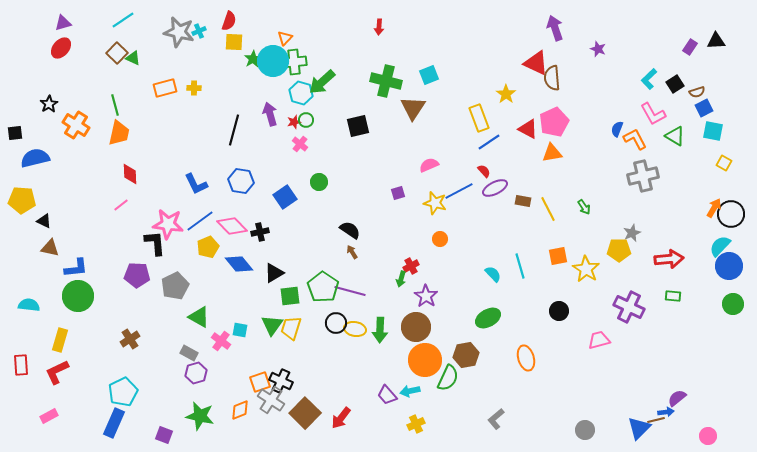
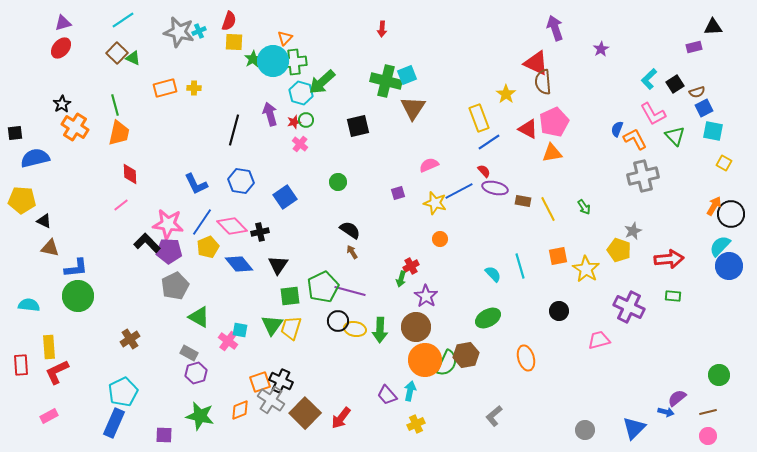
red arrow at (379, 27): moved 3 px right, 2 px down
black triangle at (716, 41): moved 3 px left, 14 px up
purple rectangle at (690, 47): moved 4 px right; rotated 42 degrees clockwise
purple star at (598, 49): moved 3 px right; rotated 21 degrees clockwise
cyan square at (429, 75): moved 22 px left
brown semicircle at (552, 78): moved 9 px left, 4 px down
black star at (49, 104): moved 13 px right
orange cross at (76, 125): moved 1 px left, 2 px down
green triangle at (675, 136): rotated 15 degrees clockwise
green circle at (319, 182): moved 19 px right
purple ellipse at (495, 188): rotated 40 degrees clockwise
orange arrow at (714, 208): moved 2 px up
blue line at (200, 221): moved 2 px right, 1 px down; rotated 20 degrees counterclockwise
gray star at (632, 233): moved 1 px right, 2 px up
black L-shape at (155, 243): moved 8 px left; rotated 40 degrees counterclockwise
yellow pentagon at (619, 250): rotated 20 degrees clockwise
black triangle at (274, 273): moved 4 px right, 8 px up; rotated 25 degrees counterclockwise
purple pentagon at (137, 275): moved 32 px right, 24 px up
green pentagon at (323, 287): rotated 12 degrees clockwise
green circle at (733, 304): moved 14 px left, 71 px down
black circle at (336, 323): moved 2 px right, 2 px up
yellow rectangle at (60, 340): moved 11 px left, 7 px down; rotated 20 degrees counterclockwise
pink cross at (221, 341): moved 7 px right
green semicircle at (448, 378): moved 1 px left, 15 px up
cyan arrow at (410, 391): rotated 114 degrees clockwise
blue arrow at (666, 412): rotated 21 degrees clockwise
gray L-shape at (496, 419): moved 2 px left, 3 px up
brown line at (656, 420): moved 52 px right, 8 px up
blue triangle at (639, 428): moved 5 px left
purple square at (164, 435): rotated 18 degrees counterclockwise
